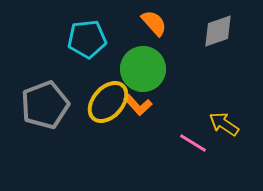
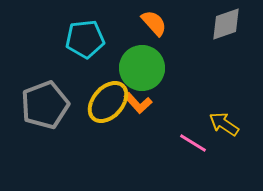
gray diamond: moved 8 px right, 7 px up
cyan pentagon: moved 2 px left
green circle: moved 1 px left, 1 px up
orange L-shape: moved 2 px up
